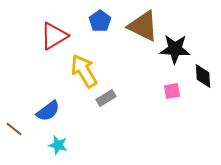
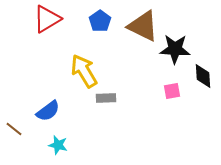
red triangle: moved 7 px left, 17 px up
gray rectangle: rotated 30 degrees clockwise
